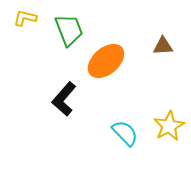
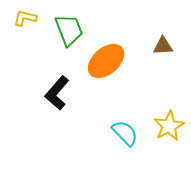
black L-shape: moved 7 px left, 6 px up
